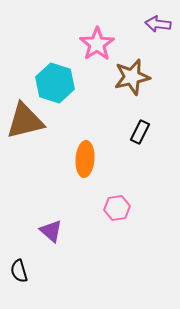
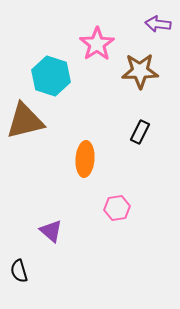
brown star: moved 8 px right, 6 px up; rotated 12 degrees clockwise
cyan hexagon: moved 4 px left, 7 px up
